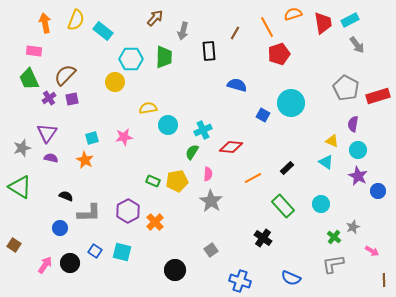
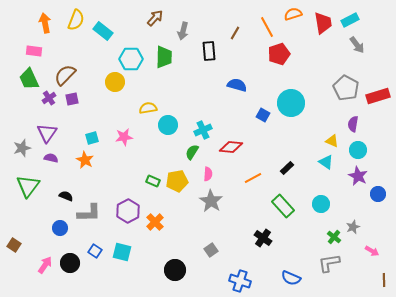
green triangle at (20, 187): moved 8 px right, 1 px up; rotated 35 degrees clockwise
blue circle at (378, 191): moved 3 px down
gray L-shape at (333, 264): moved 4 px left, 1 px up
